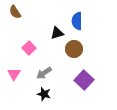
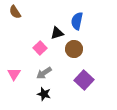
blue semicircle: rotated 12 degrees clockwise
pink square: moved 11 px right
